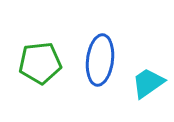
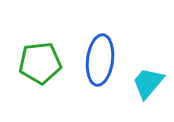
cyan trapezoid: rotated 15 degrees counterclockwise
